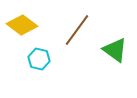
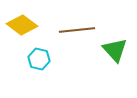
brown line: rotated 48 degrees clockwise
green triangle: rotated 12 degrees clockwise
